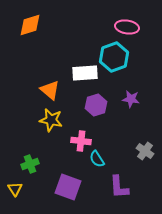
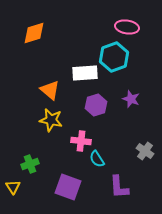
orange diamond: moved 4 px right, 8 px down
purple star: rotated 12 degrees clockwise
yellow triangle: moved 2 px left, 2 px up
